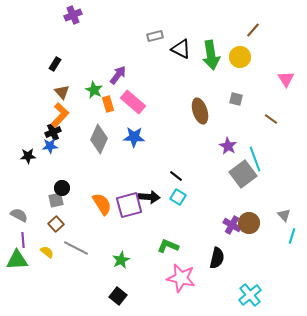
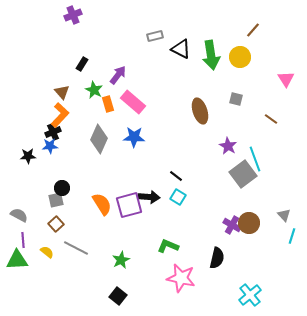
black rectangle at (55, 64): moved 27 px right
